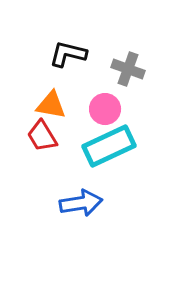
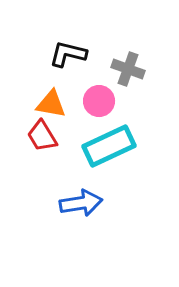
orange triangle: moved 1 px up
pink circle: moved 6 px left, 8 px up
